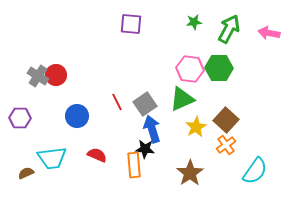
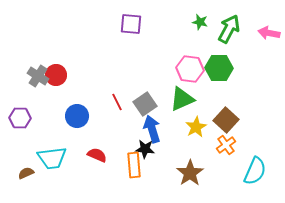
green star: moved 6 px right; rotated 21 degrees clockwise
cyan semicircle: rotated 12 degrees counterclockwise
